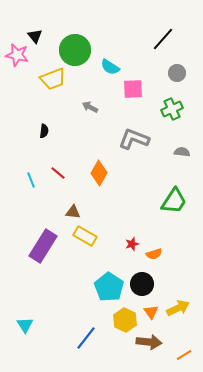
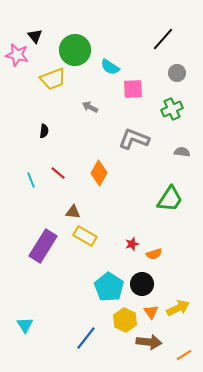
green trapezoid: moved 4 px left, 2 px up
